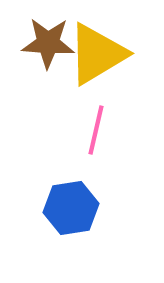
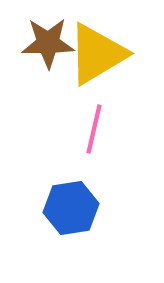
brown star: rotated 4 degrees counterclockwise
pink line: moved 2 px left, 1 px up
